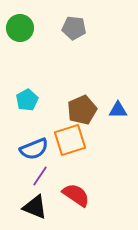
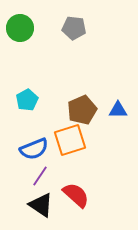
red semicircle: rotated 8 degrees clockwise
black triangle: moved 6 px right, 2 px up; rotated 12 degrees clockwise
